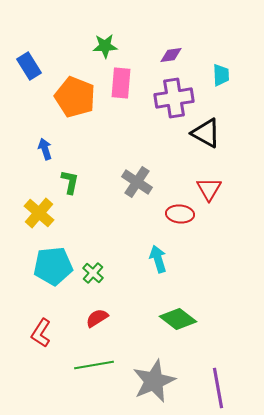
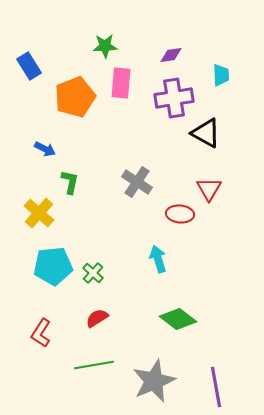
orange pentagon: rotated 30 degrees clockwise
blue arrow: rotated 135 degrees clockwise
purple line: moved 2 px left, 1 px up
